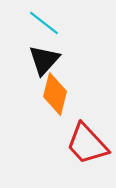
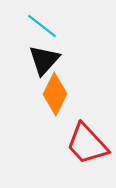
cyan line: moved 2 px left, 3 px down
orange diamond: rotated 12 degrees clockwise
